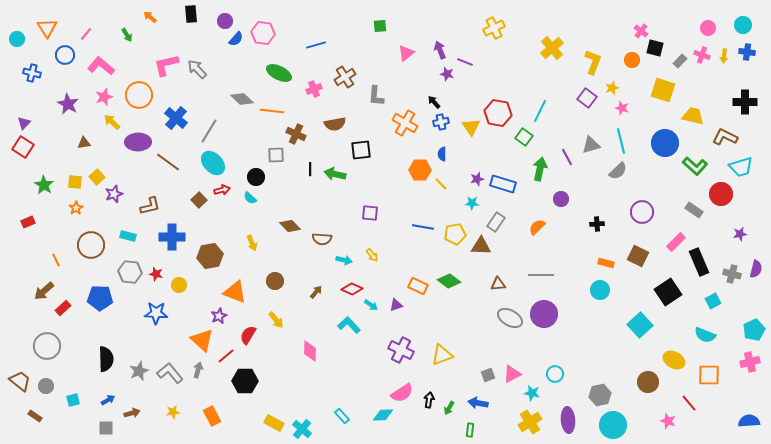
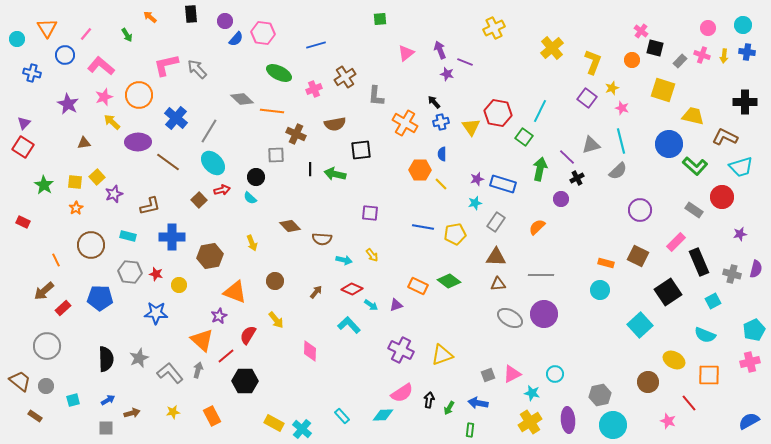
green square at (380, 26): moved 7 px up
blue circle at (665, 143): moved 4 px right, 1 px down
purple line at (567, 157): rotated 18 degrees counterclockwise
red circle at (721, 194): moved 1 px right, 3 px down
cyan star at (472, 203): moved 3 px right; rotated 16 degrees counterclockwise
purple circle at (642, 212): moved 2 px left, 2 px up
red rectangle at (28, 222): moved 5 px left; rotated 48 degrees clockwise
black cross at (597, 224): moved 20 px left, 46 px up; rotated 24 degrees counterclockwise
brown triangle at (481, 246): moved 15 px right, 11 px down
gray star at (139, 371): moved 13 px up
blue semicircle at (749, 421): rotated 25 degrees counterclockwise
